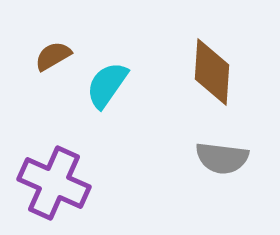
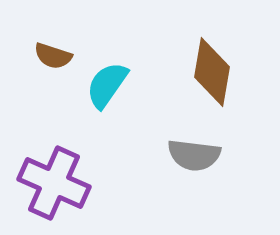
brown semicircle: rotated 132 degrees counterclockwise
brown diamond: rotated 6 degrees clockwise
gray semicircle: moved 28 px left, 3 px up
